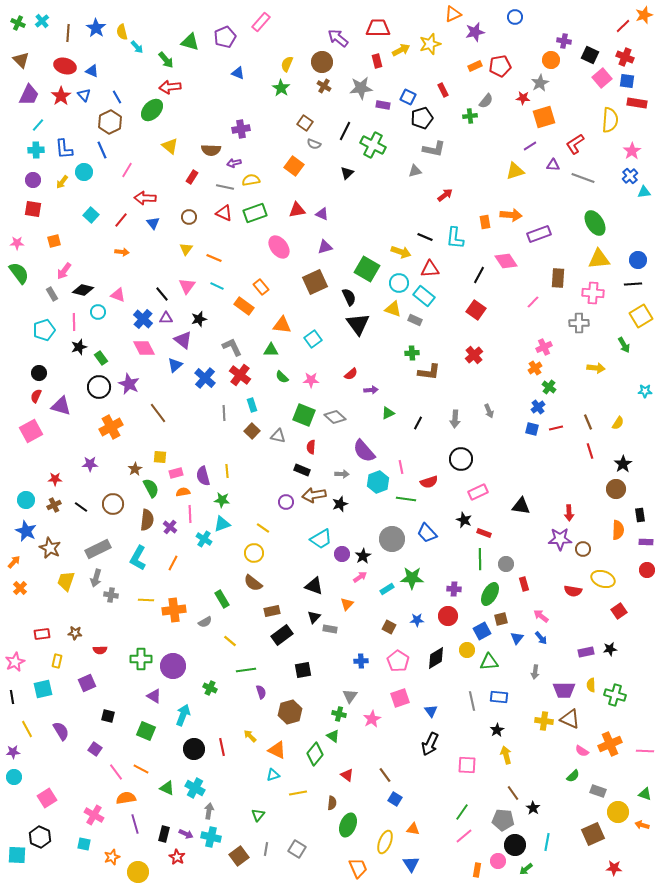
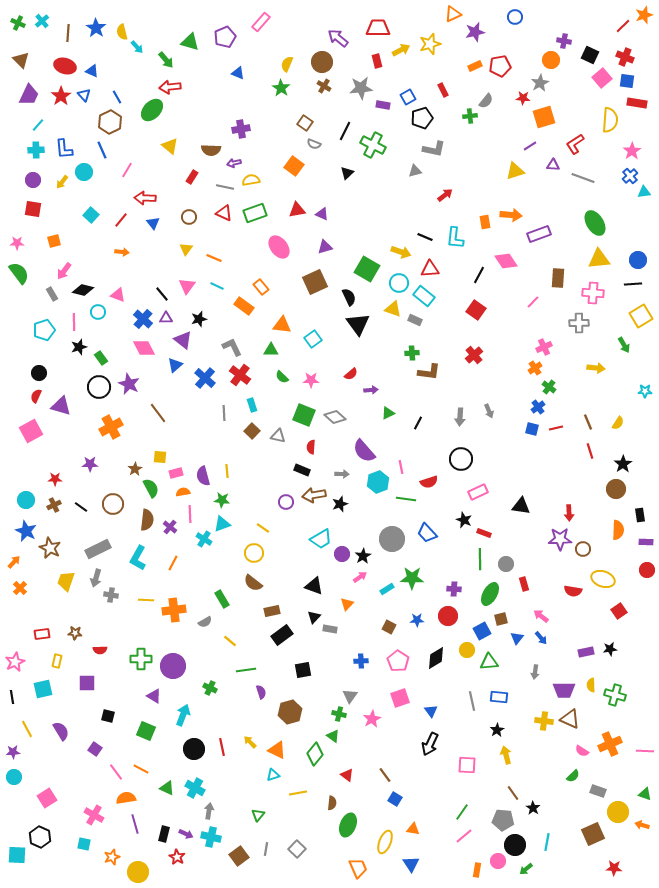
blue square at (408, 97): rotated 35 degrees clockwise
gray arrow at (455, 419): moved 5 px right, 2 px up
purple square at (87, 683): rotated 24 degrees clockwise
yellow arrow at (250, 736): moved 6 px down
gray square at (297, 849): rotated 12 degrees clockwise
